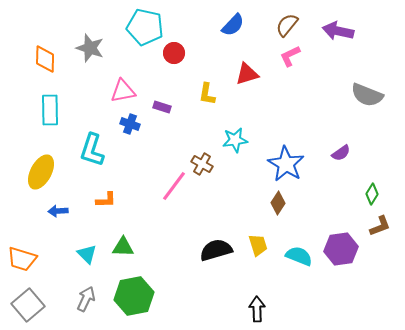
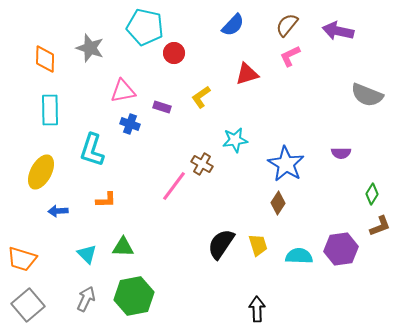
yellow L-shape: moved 6 px left, 3 px down; rotated 45 degrees clockwise
purple semicircle: rotated 36 degrees clockwise
black semicircle: moved 5 px right, 6 px up; rotated 40 degrees counterclockwise
cyan semicircle: rotated 20 degrees counterclockwise
